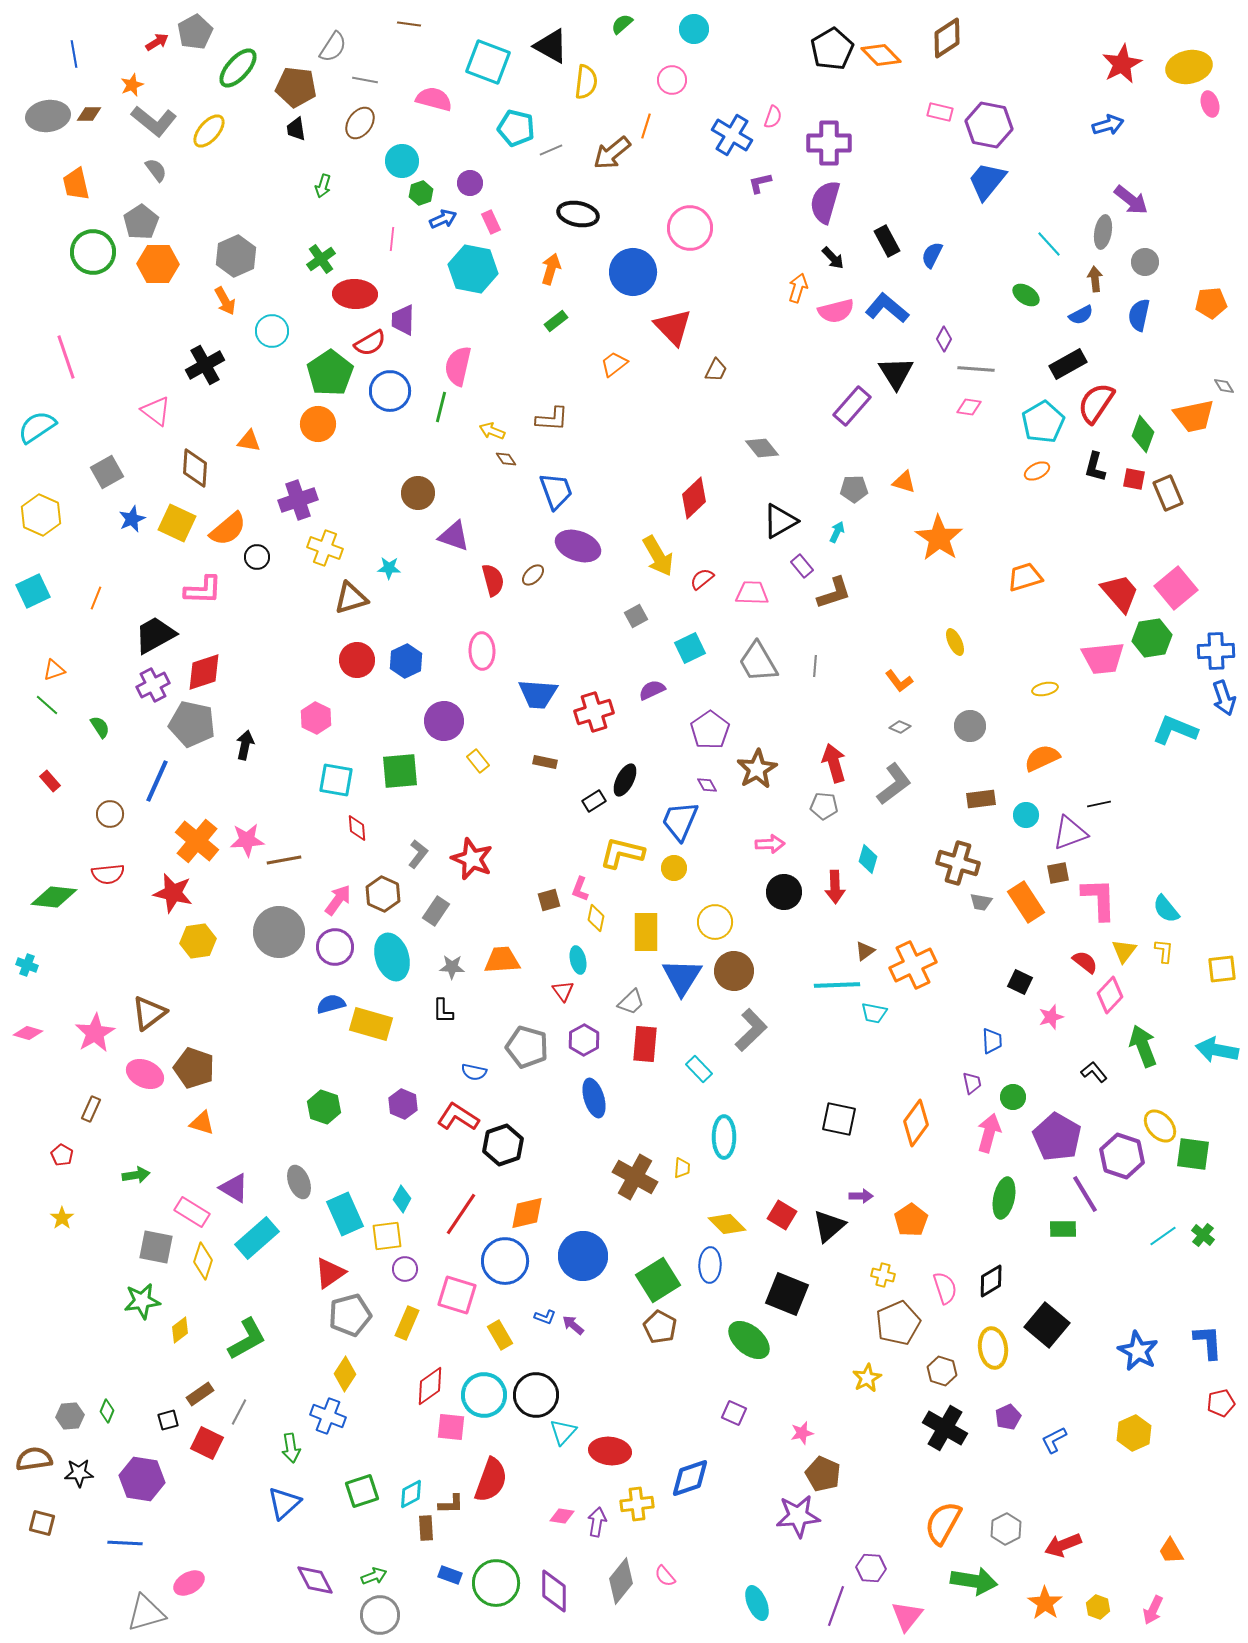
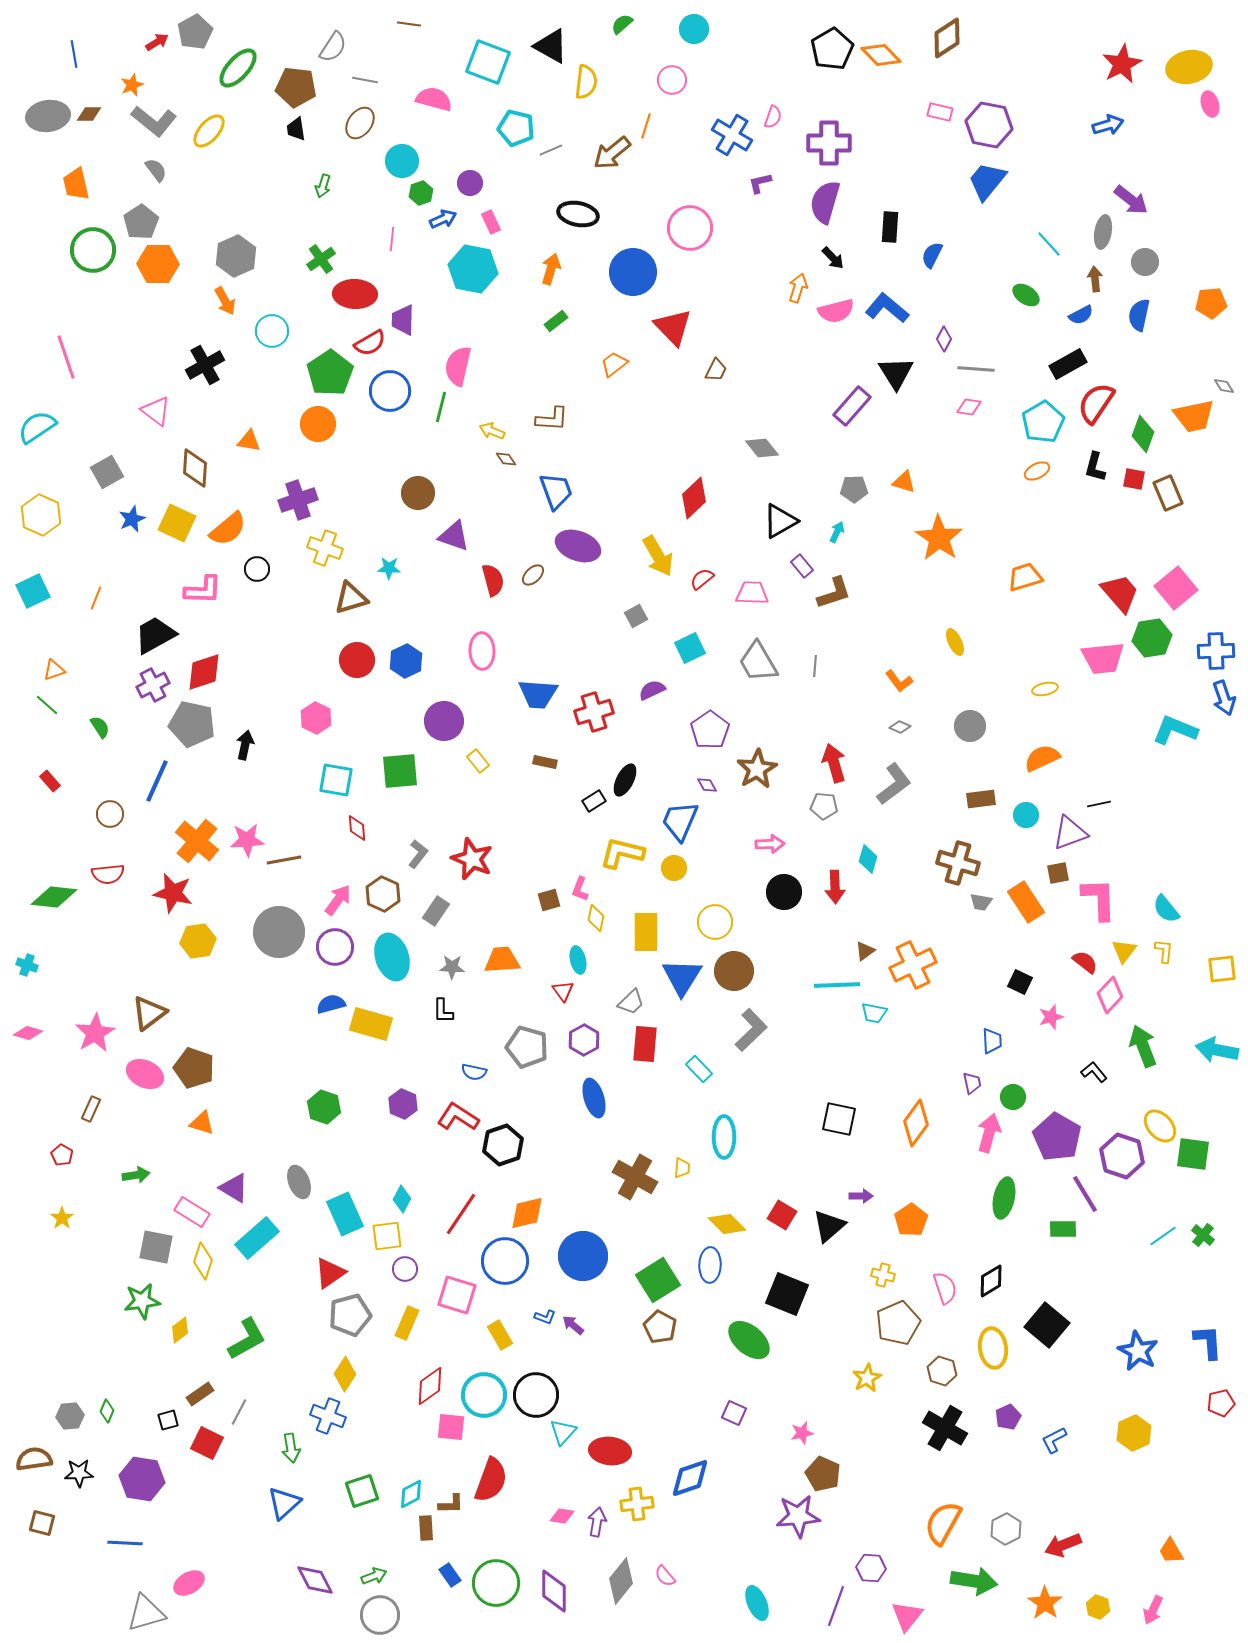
black rectangle at (887, 241): moved 3 px right, 14 px up; rotated 32 degrees clockwise
green circle at (93, 252): moved 2 px up
black circle at (257, 557): moved 12 px down
blue rectangle at (450, 1575): rotated 35 degrees clockwise
